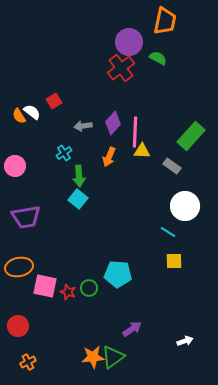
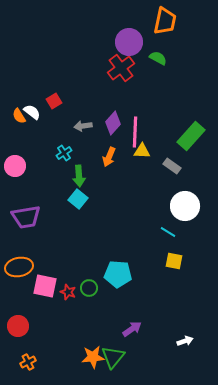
yellow square: rotated 12 degrees clockwise
green triangle: rotated 15 degrees counterclockwise
